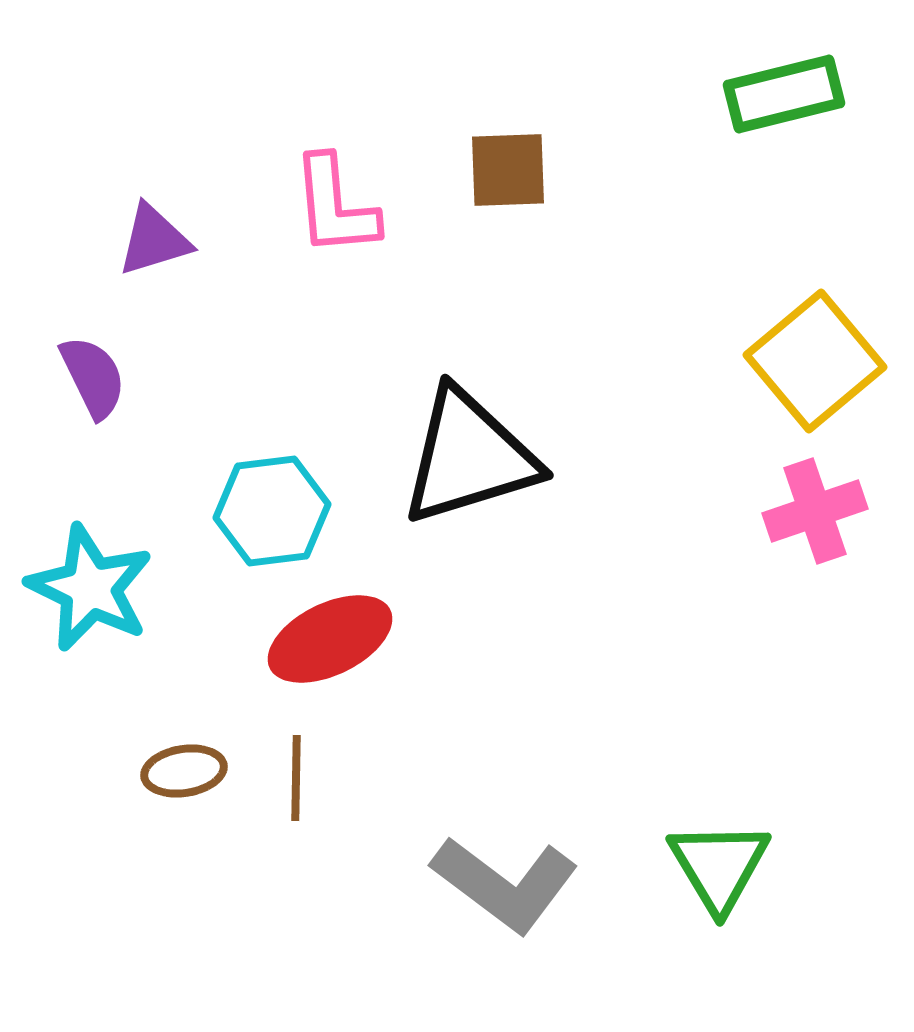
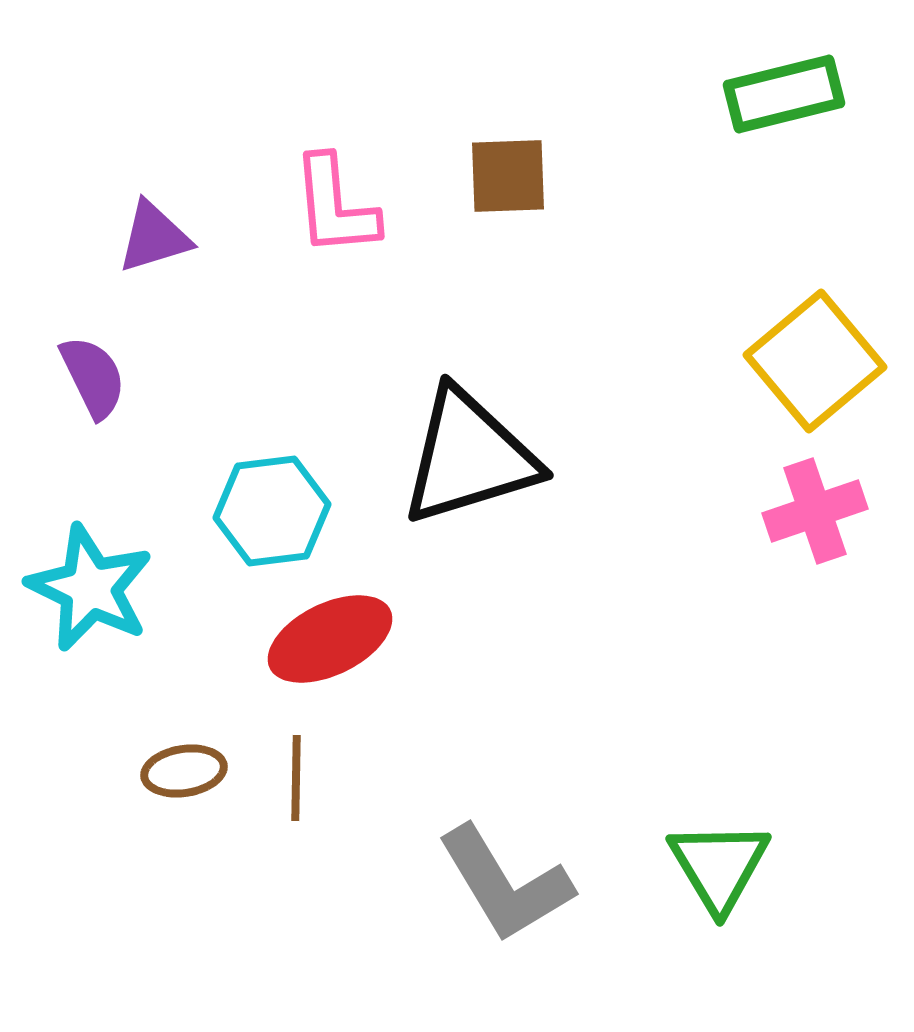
brown square: moved 6 px down
purple triangle: moved 3 px up
gray L-shape: rotated 22 degrees clockwise
